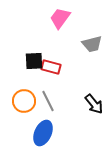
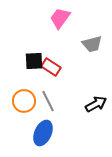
red rectangle: rotated 18 degrees clockwise
black arrow: moved 2 px right; rotated 80 degrees counterclockwise
